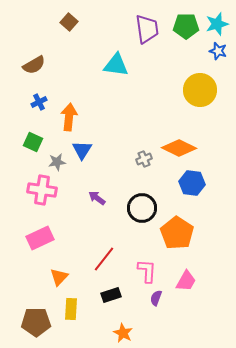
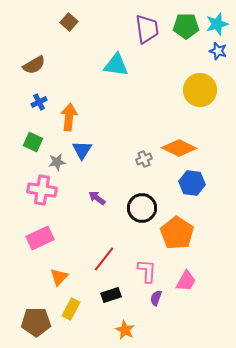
yellow rectangle: rotated 25 degrees clockwise
orange star: moved 2 px right, 3 px up
